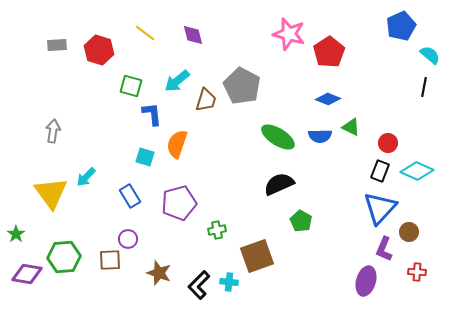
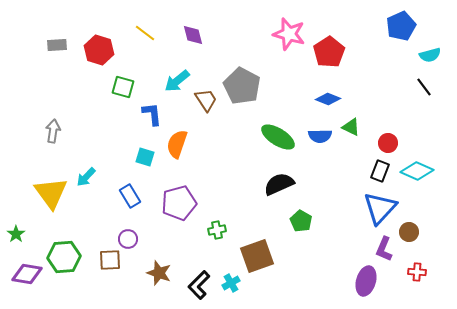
cyan semicircle at (430, 55): rotated 125 degrees clockwise
green square at (131, 86): moved 8 px left, 1 px down
black line at (424, 87): rotated 48 degrees counterclockwise
brown trapezoid at (206, 100): rotated 50 degrees counterclockwise
cyan cross at (229, 282): moved 2 px right, 1 px down; rotated 36 degrees counterclockwise
